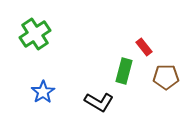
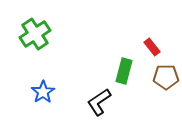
red rectangle: moved 8 px right
black L-shape: rotated 116 degrees clockwise
